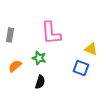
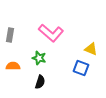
pink L-shape: rotated 45 degrees counterclockwise
orange semicircle: moved 2 px left; rotated 40 degrees clockwise
